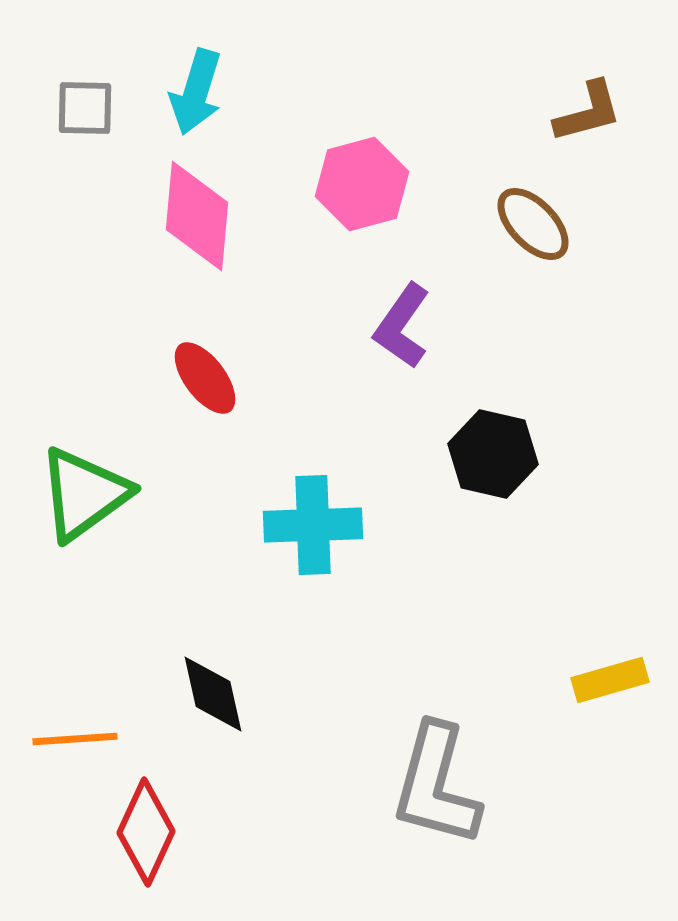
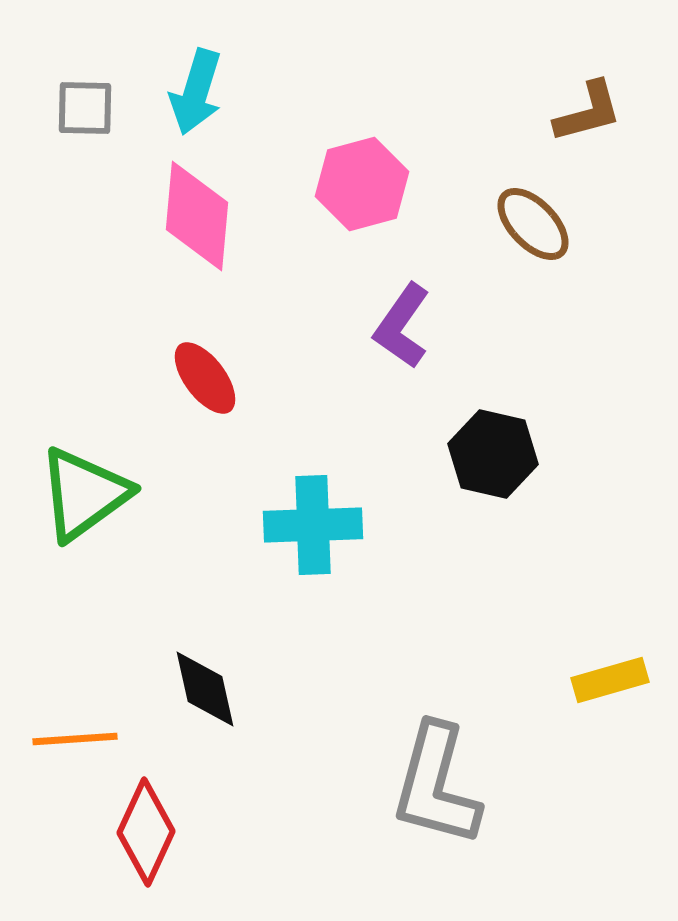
black diamond: moved 8 px left, 5 px up
